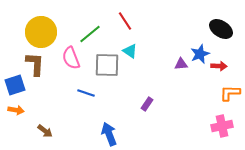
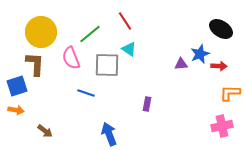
cyan triangle: moved 1 px left, 2 px up
blue square: moved 2 px right, 1 px down
purple rectangle: rotated 24 degrees counterclockwise
